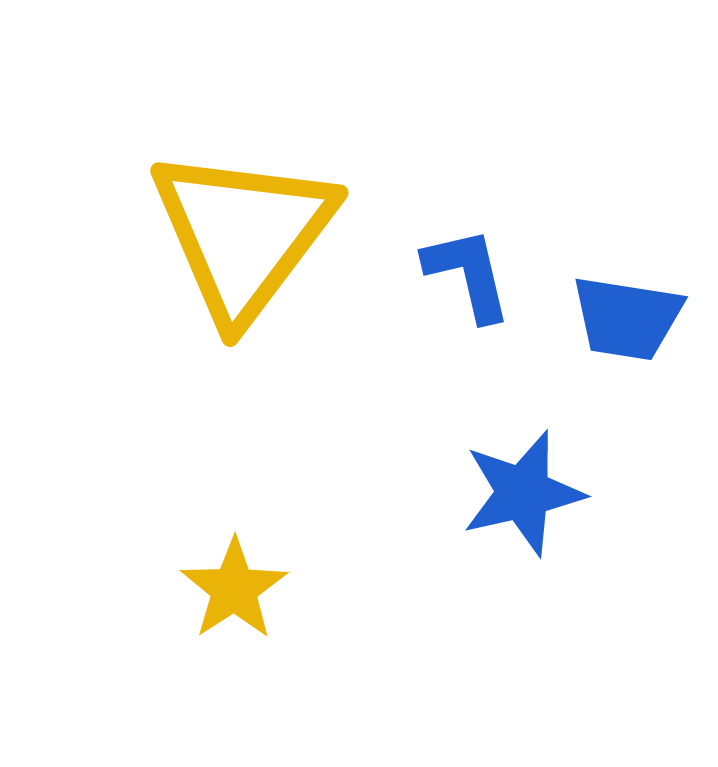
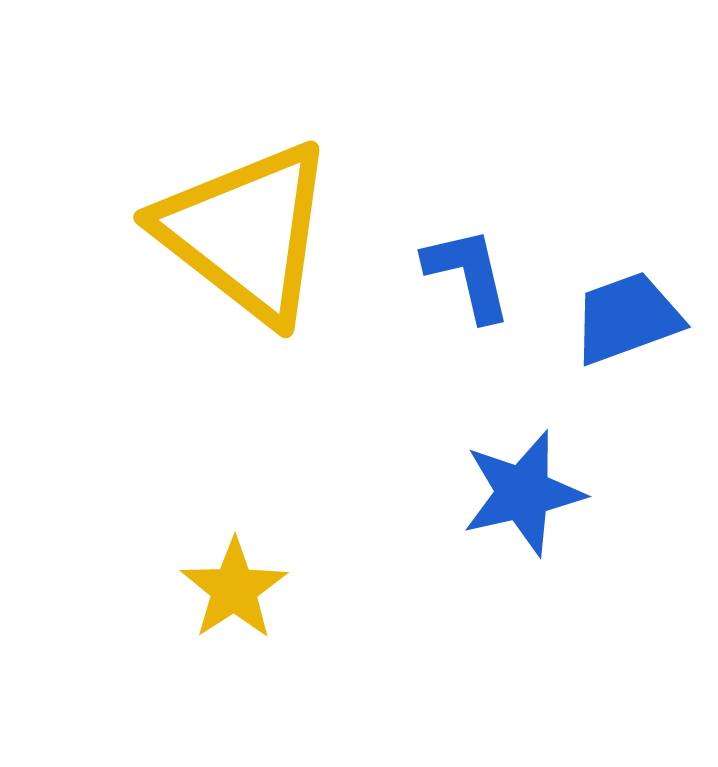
yellow triangle: moved 3 px right, 2 px up; rotated 29 degrees counterclockwise
blue trapezoid: rotated 151 degrees clockwise
